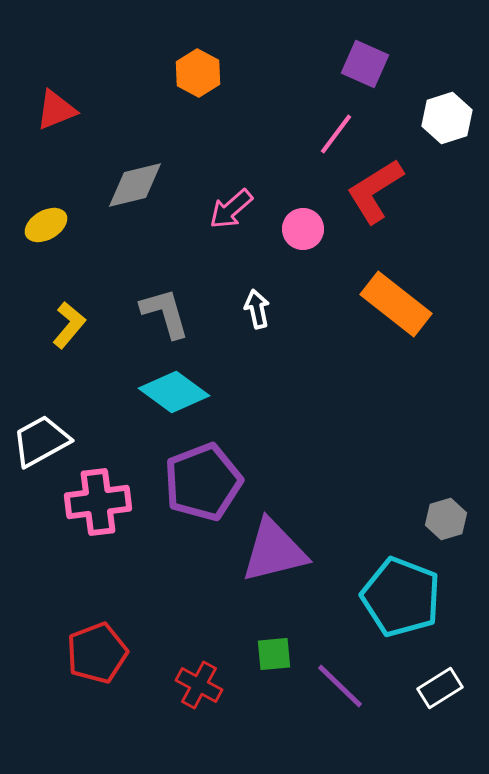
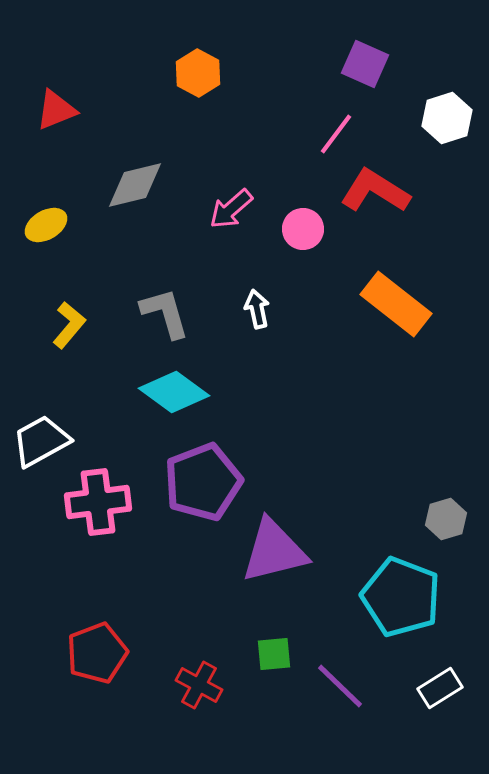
red L-shape: rotated 64 degrees clockwise
